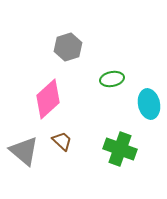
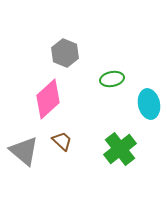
gray hexagon: moved 3 px left, 6 px down; rotated 20 degrees counterclockwise
green cross: rotated 32 degrees clockwise
